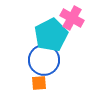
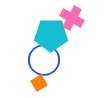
cyan pentagon: rotated 28 degrees clockwise
orange square: rotated 28 degrees counterclockwise
